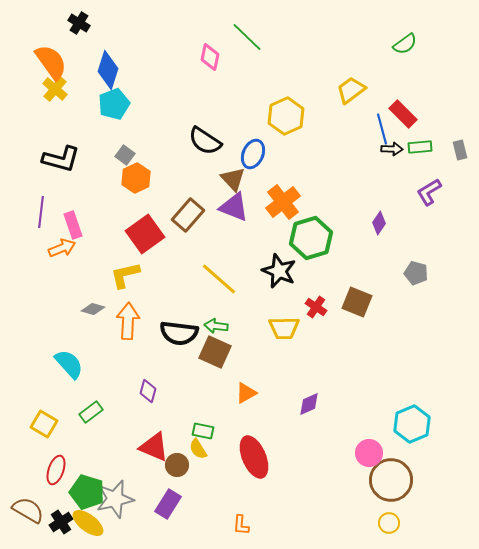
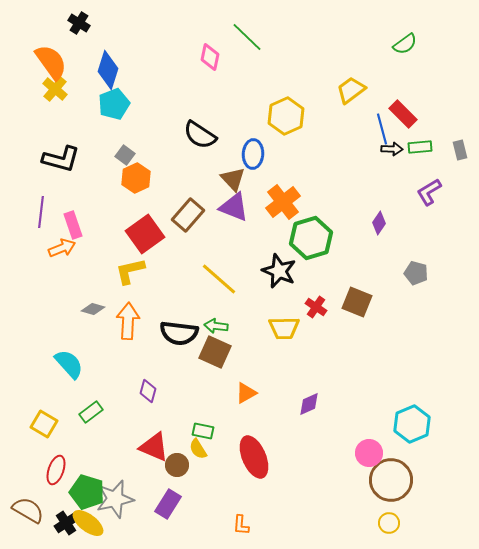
black semicircle at (205, 141): moved 5 px left, 6 px up
blue ellipse at (253, 154): rotated 20 degrees counterclockwise
yellow L-shape at (125, 275): moved 5 px right, 4 px up
black cross at (61, 522): moved 5 px right, 1 px down
